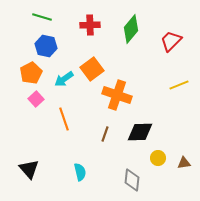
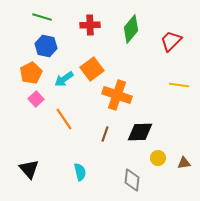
yellow line: rotated 30 degrees clockwise
orange line: rotated 15 degrees counterclockwise
